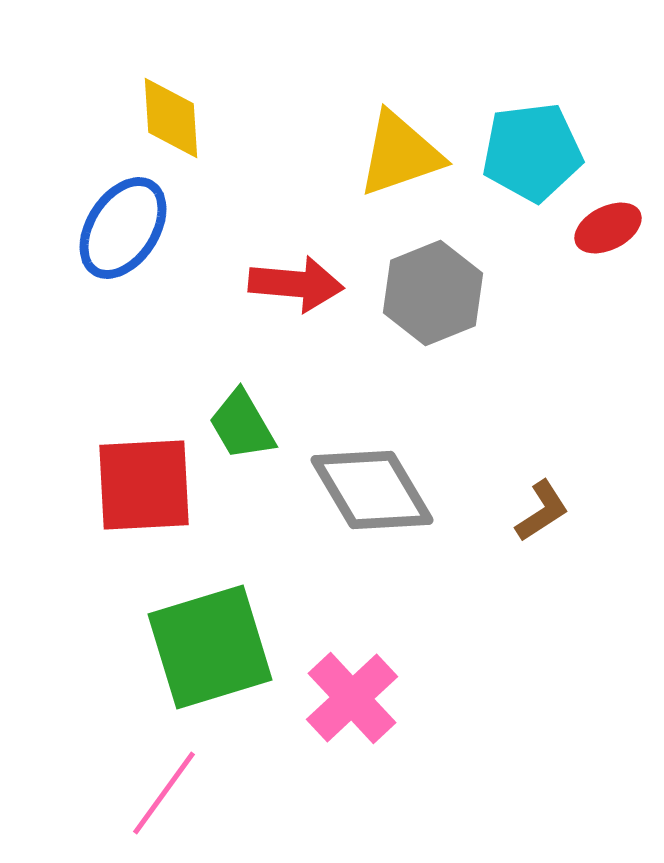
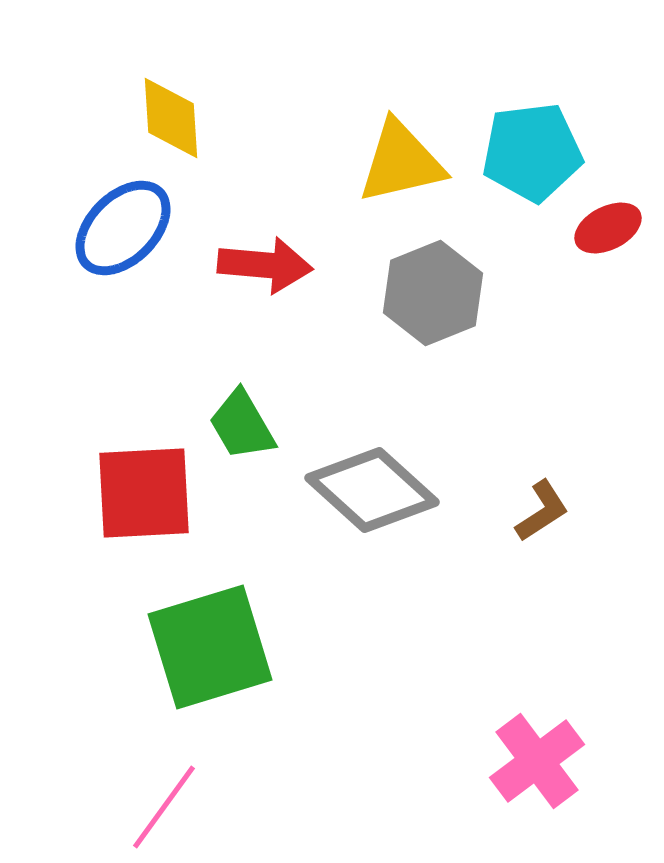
yellow triangle: moved 1 px right, 8 px down; rotated 6 degrees clockwise
blue ellipse: rotated 12 degrees clockwise
red arrow: moved 31 px left, 19 px up
red square: moved 8 px down
gray diamond: rotated 17 degrees counterclockwise
pink cross: moved 185 px right, 63 px down; rotated 6 degrees clockwise
pink line: moved 14 px down
